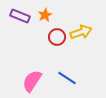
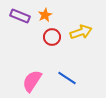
red circle: moved 5 px left
